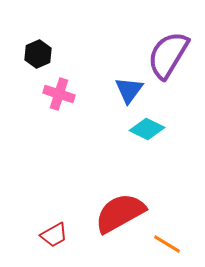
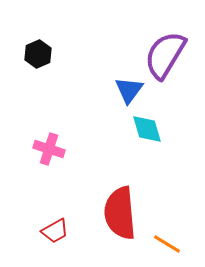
purple semicircle: moved 3 px left
pink cross: moved 10 px left, 55 px down
cyan diamond: rotated 48 degrees clockwise
red semicircle: rotated 66 degrees counterclockwise
red trapezoid: moved 1 px right, 4 px up
